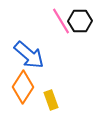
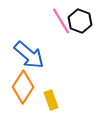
black hexagon: rotated 20 degrees clockwise
